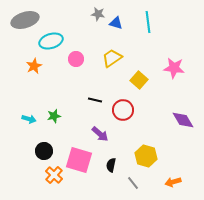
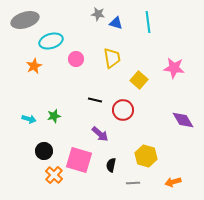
yellow trapezoid: rotated 115 degrees clockwise
gray line: rotated 56 degrees counterclockwise
